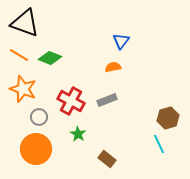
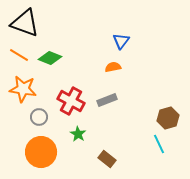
orange star: rotated 12 degrees counterclockwise
orange circle: moved 5 px right, 3 px down
